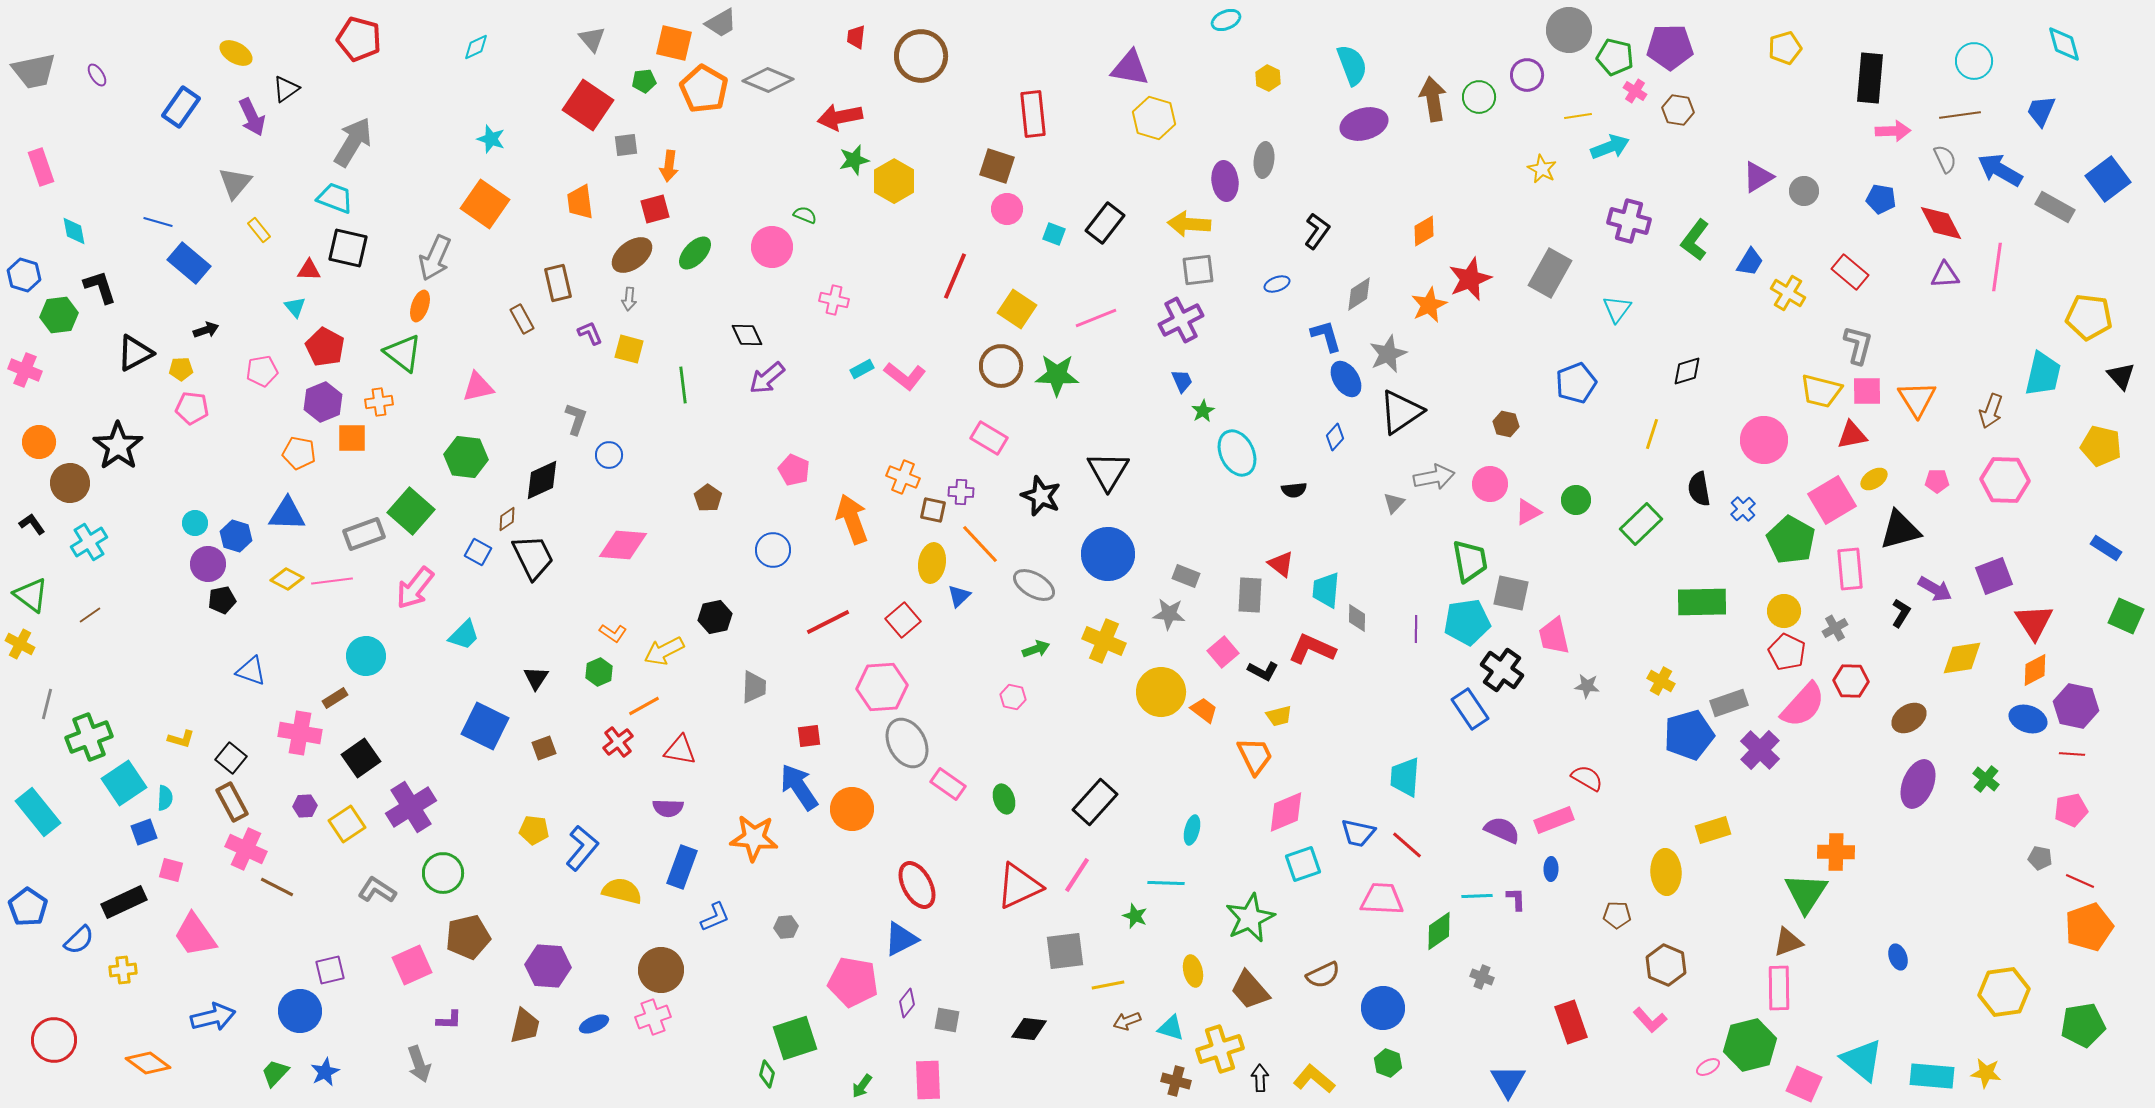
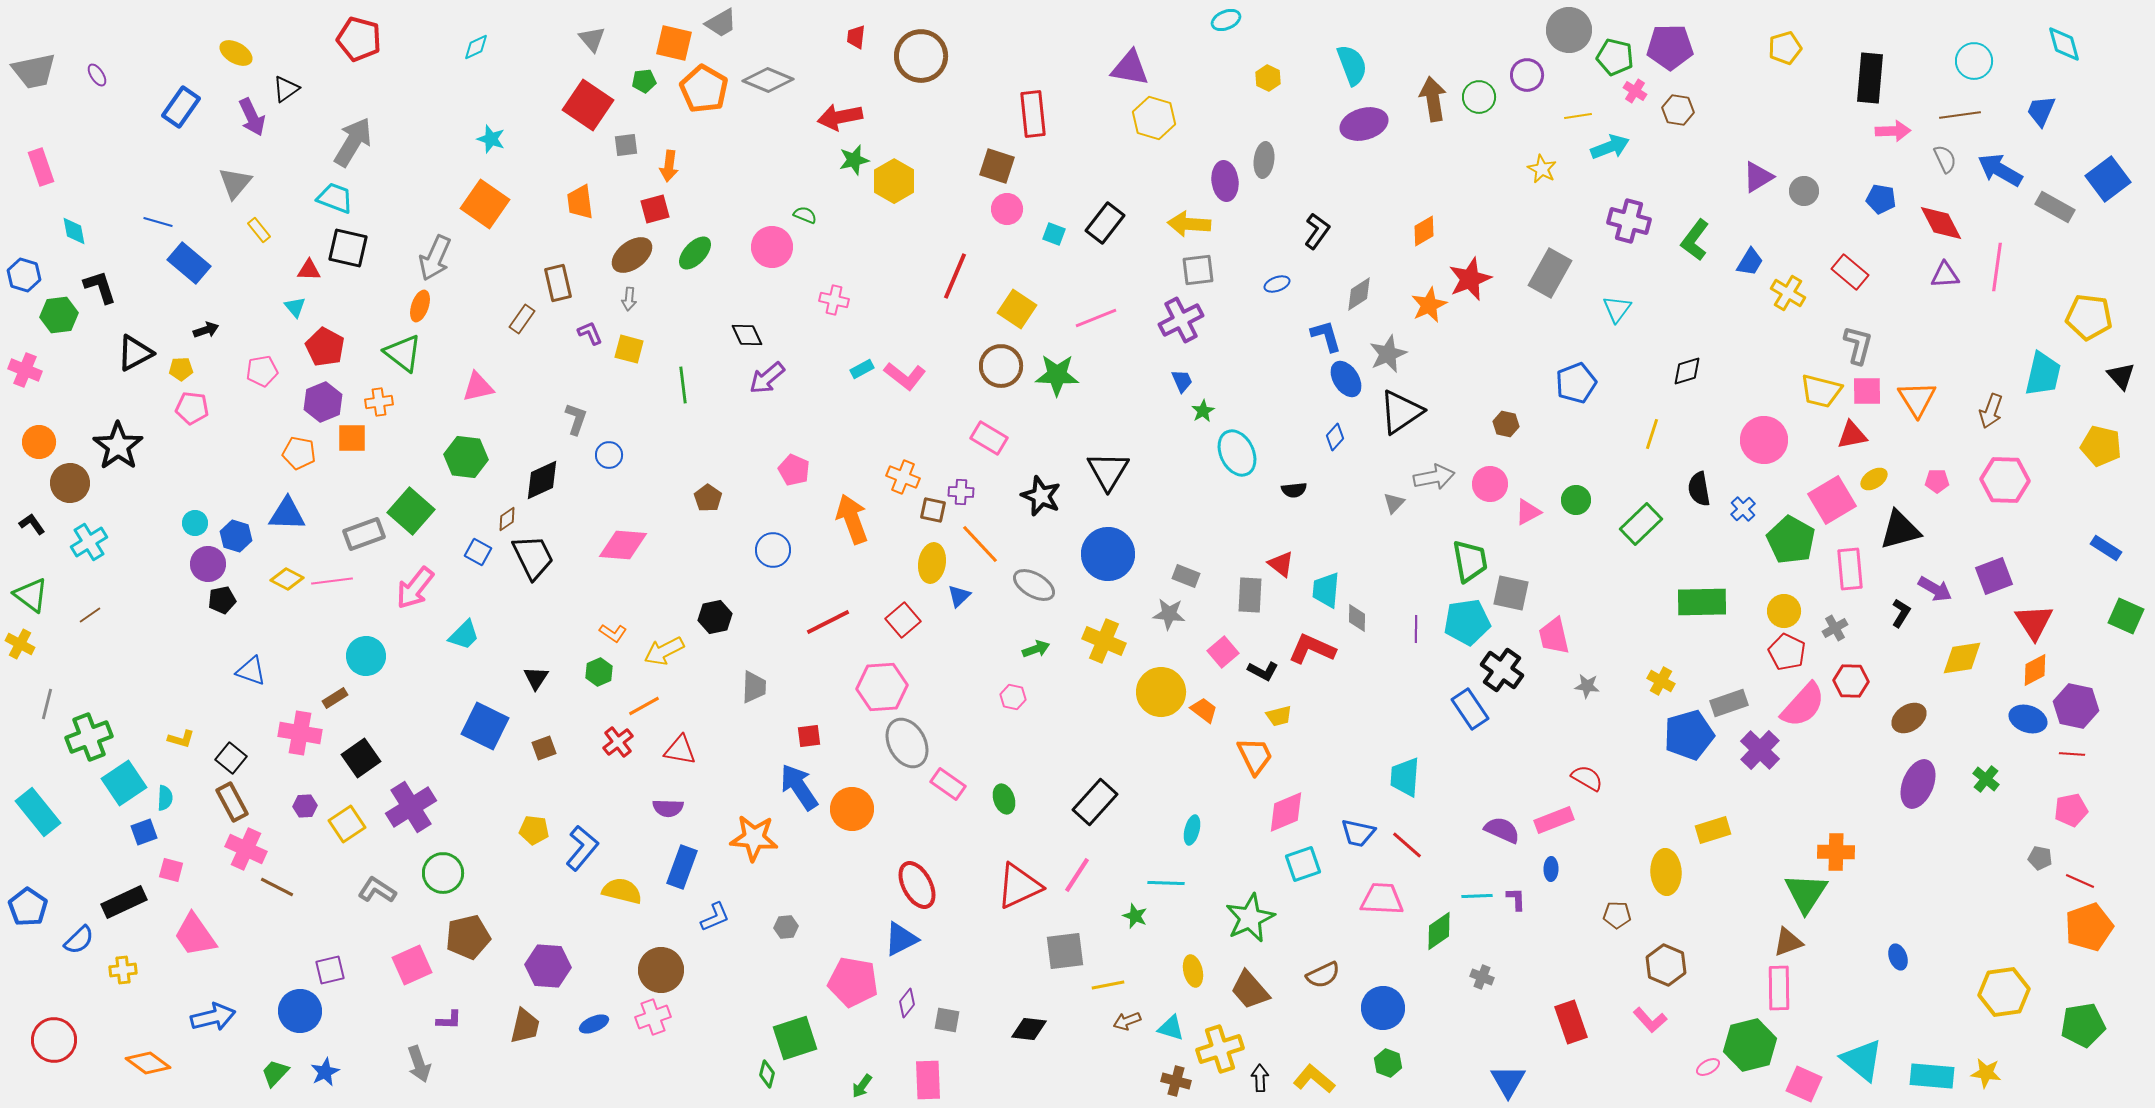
brown rectangle at (522, 319): rotated 64 degrees clockwise
